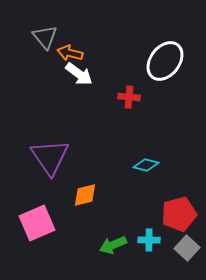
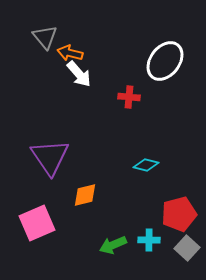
white arrow: rotated 12 degrees clockwise
